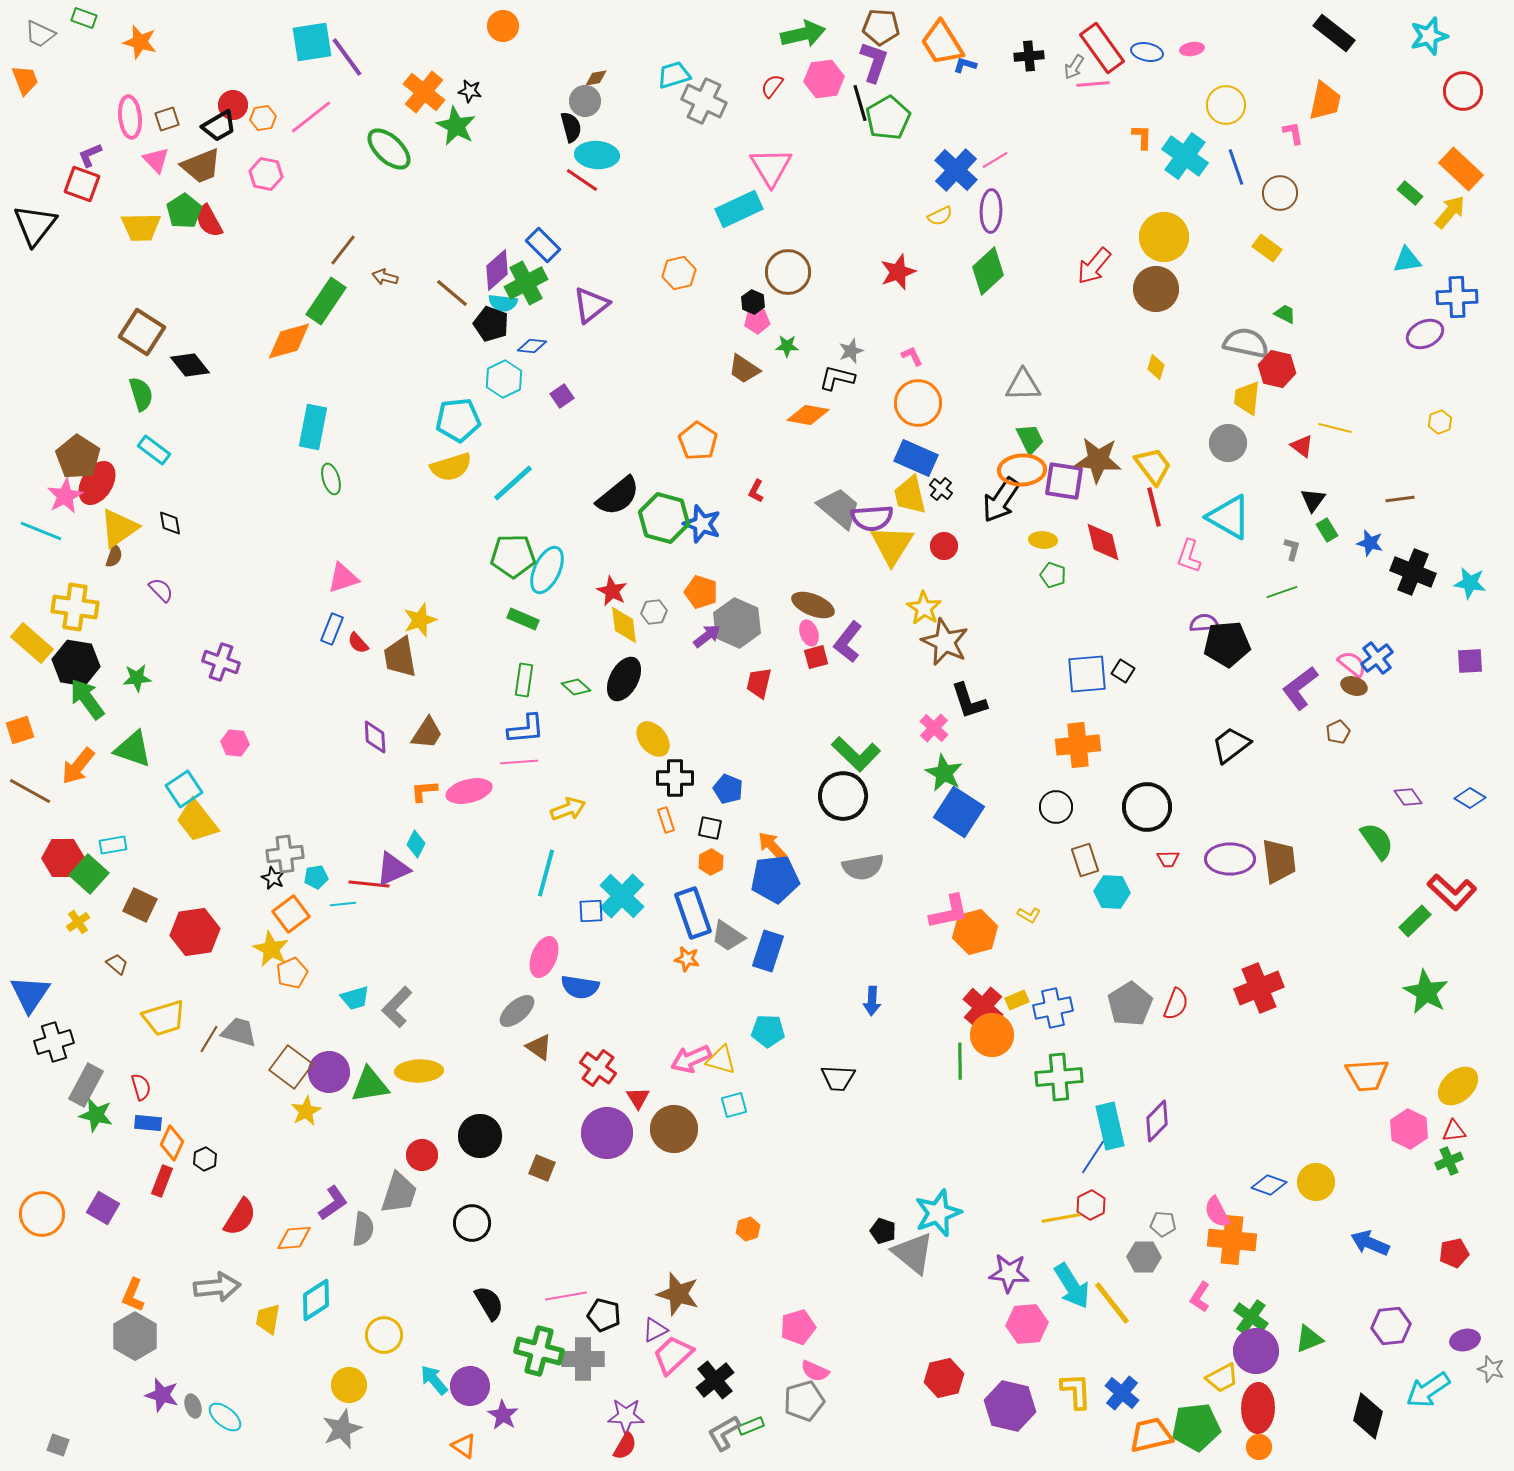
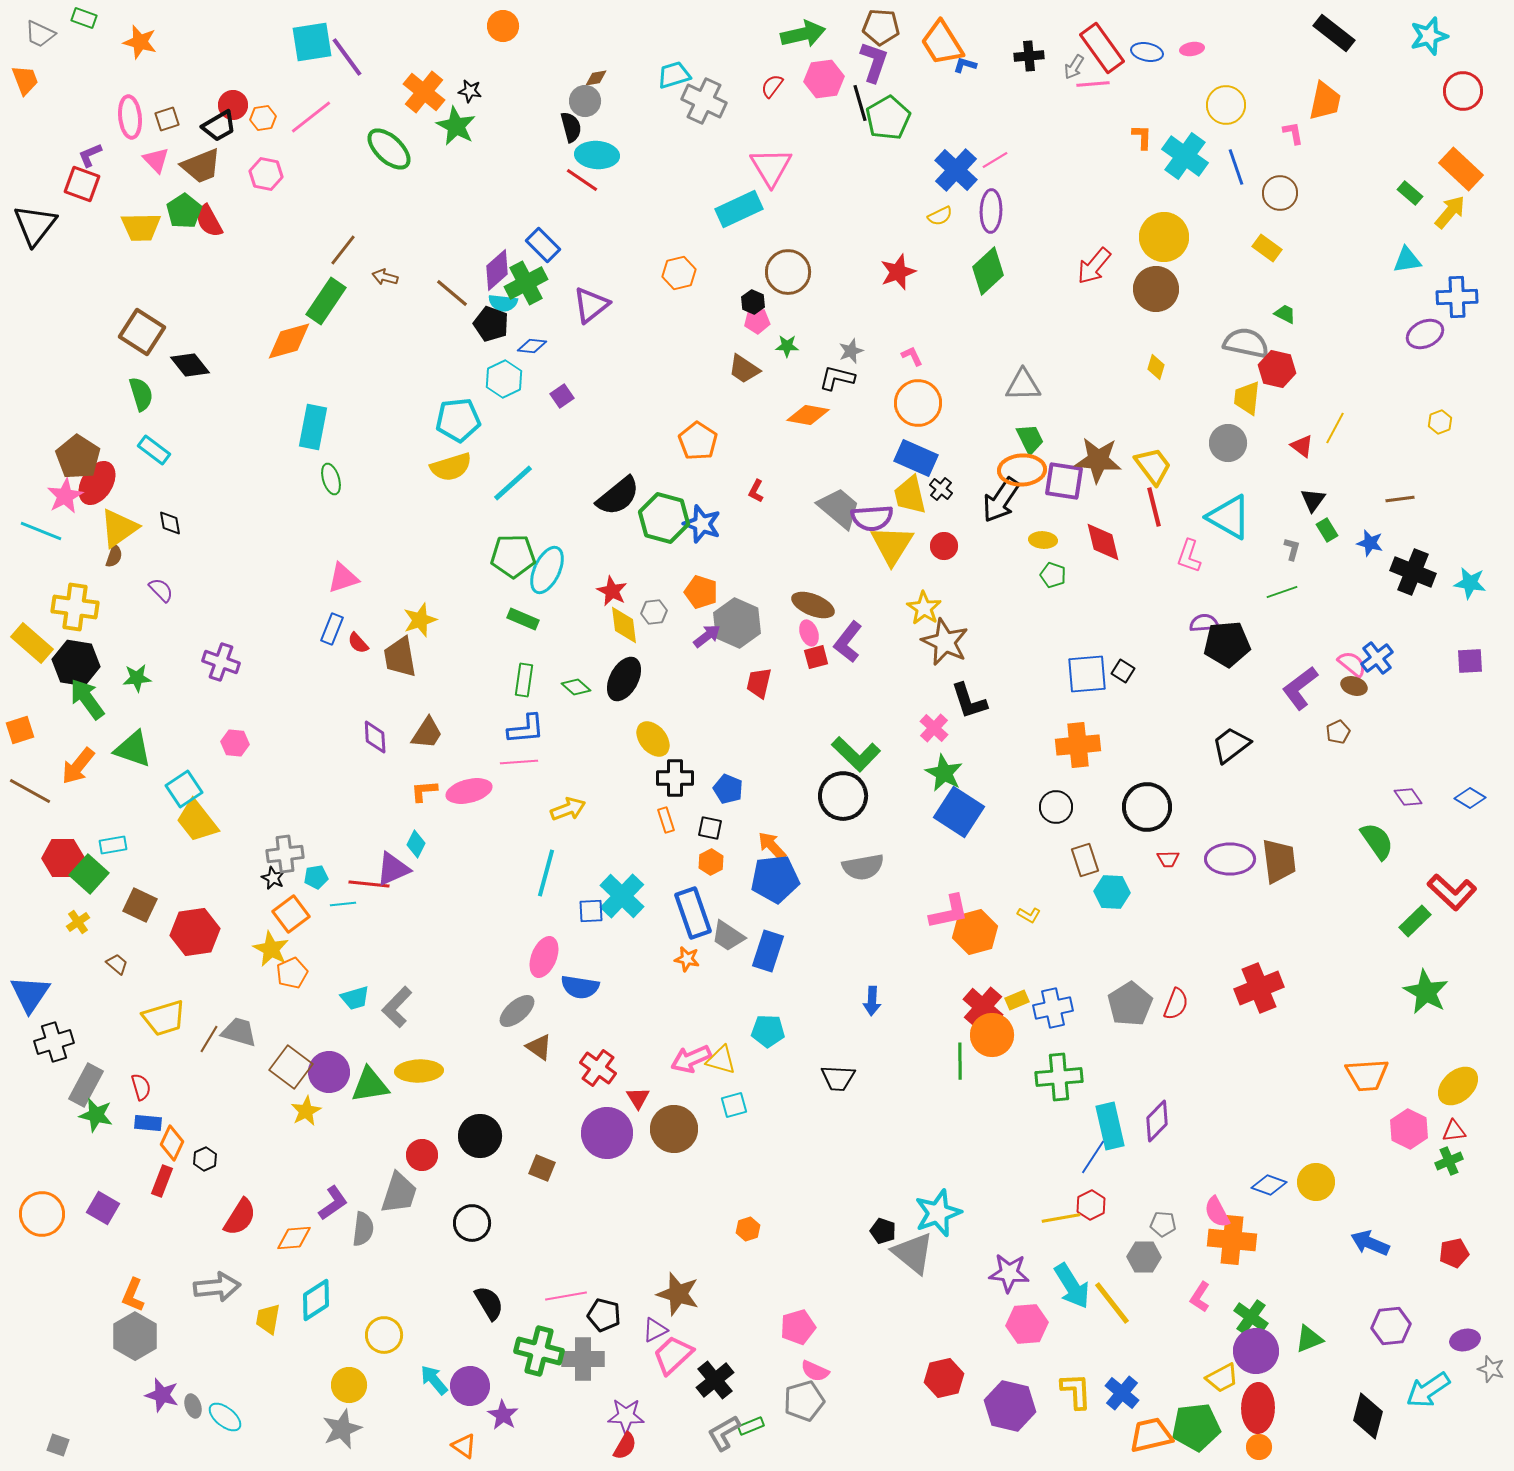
yellow line at (1335, 428): rotated 76 degrees counterclockwise
